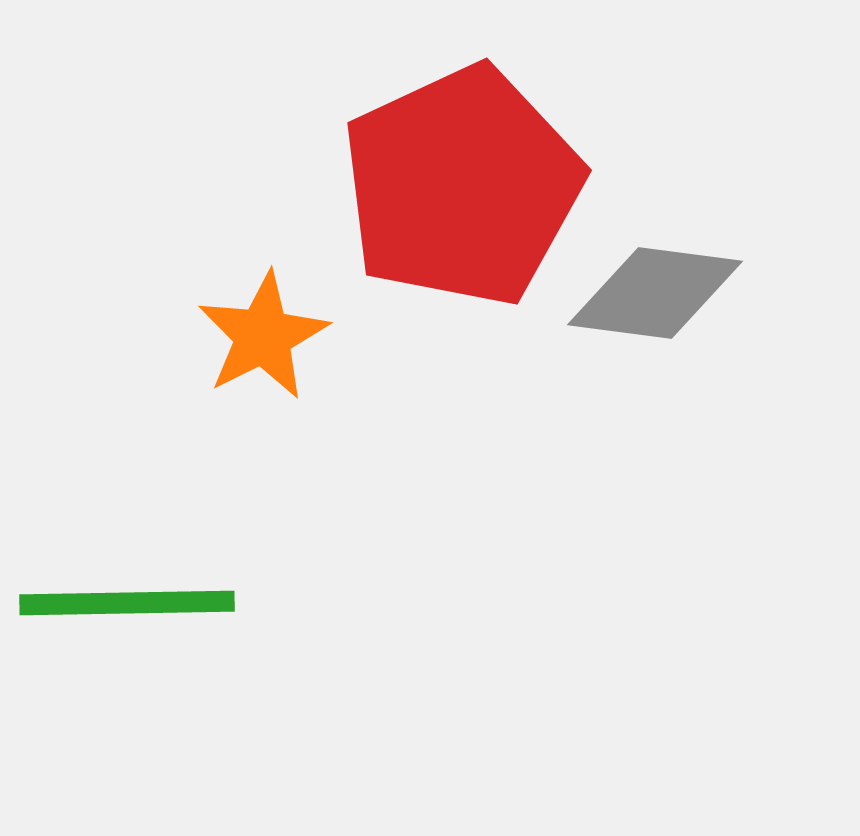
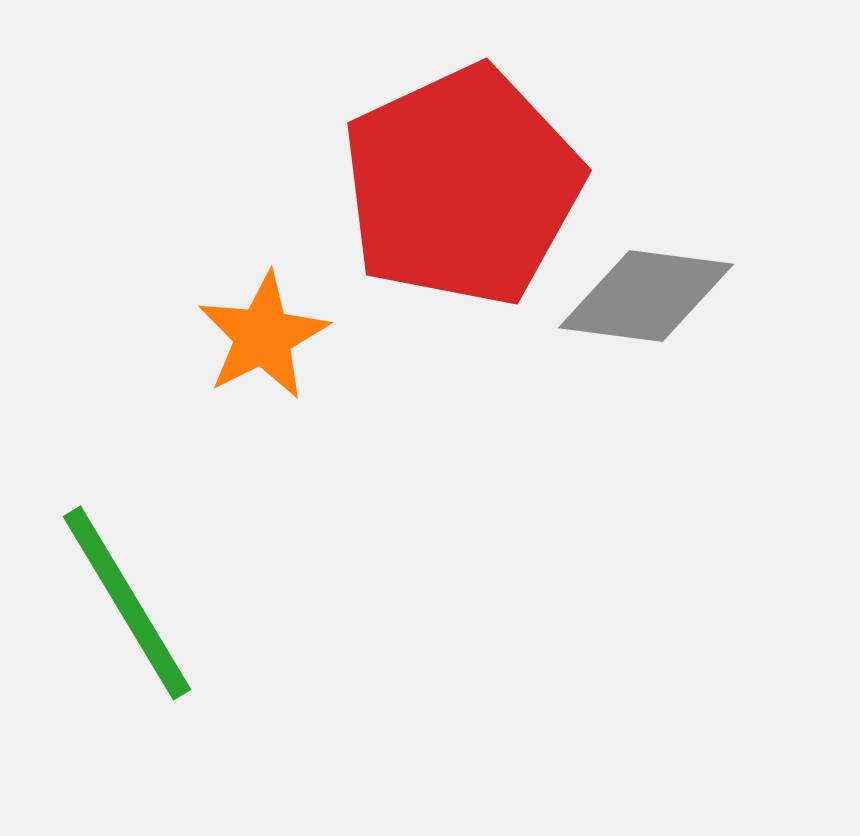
gray diamond: moved 9 px left, 3 px down
green line: rotated 60 degrees clockwise
